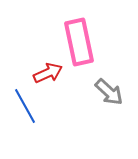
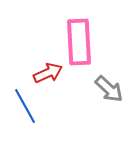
pink rectangle: rotated 9 degrees clockwise
gray arrow: moved 3 px up
